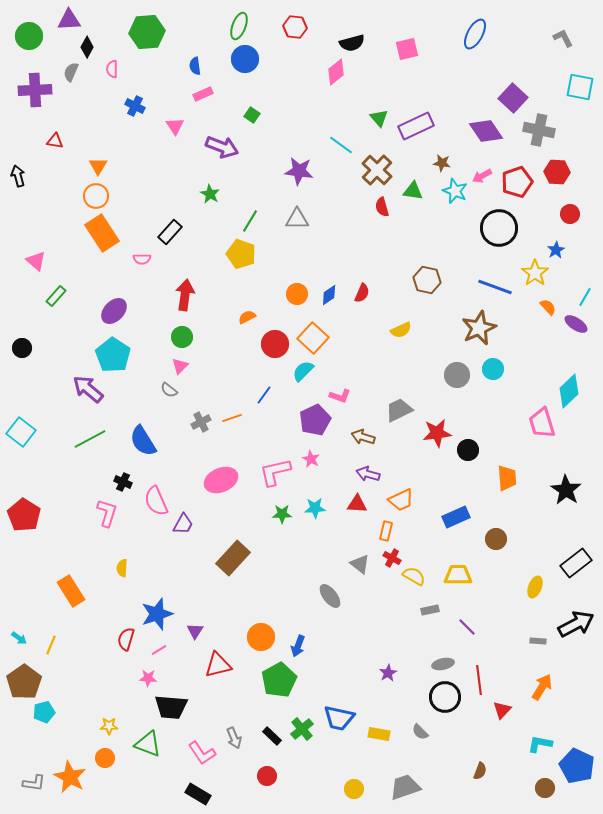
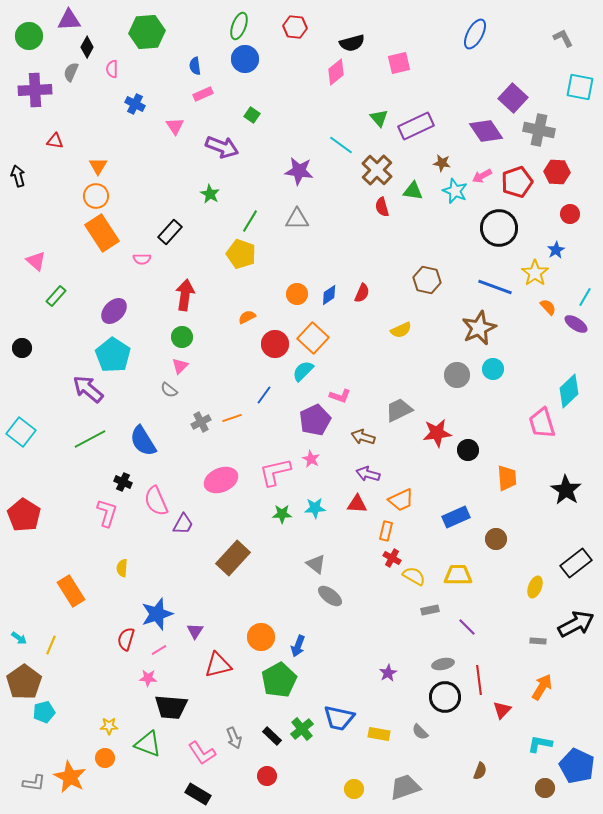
pink square at (407, 49): moved 8 px left, 14 px down
blue cross at (135, 106): moved 2 px up
gray triangle at (360, 564): moved 44 px left
gray ellipse at (330, 596): rotated 15 degrees counterclockwise
